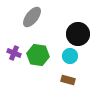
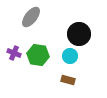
gray ellipse: moved 1 px left
black circle: moved 1 px right
